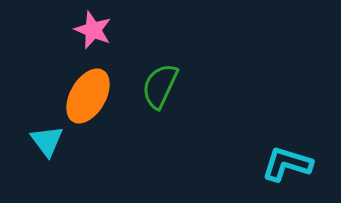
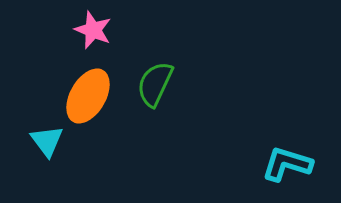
green semicircle: moved 5 px left, 2 px up
